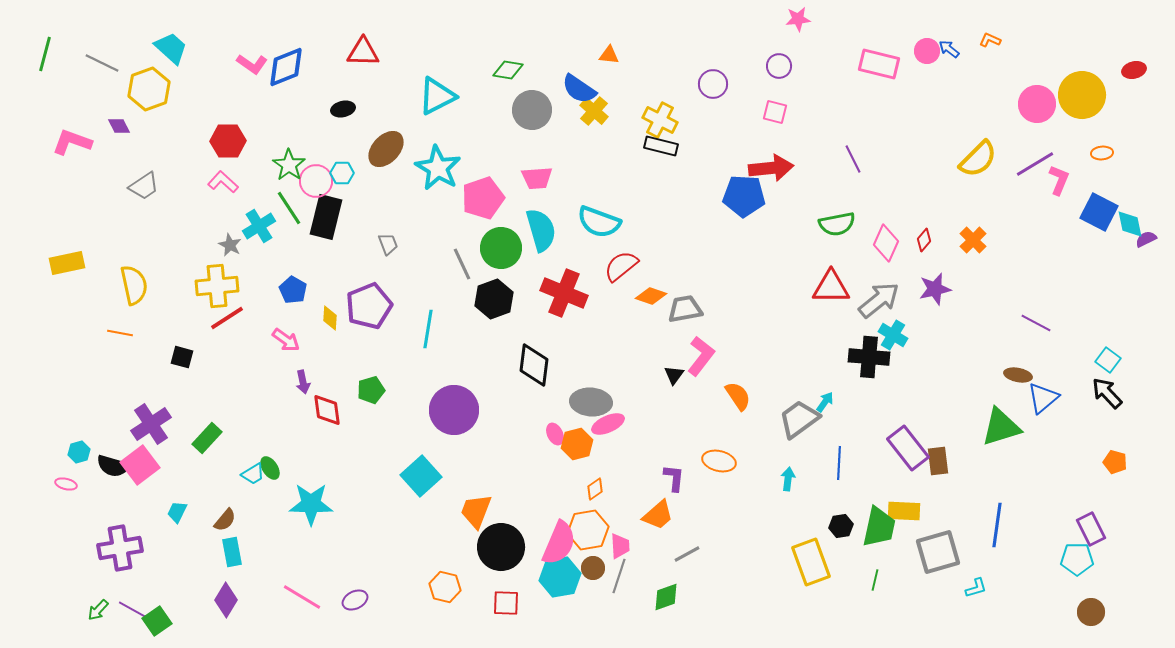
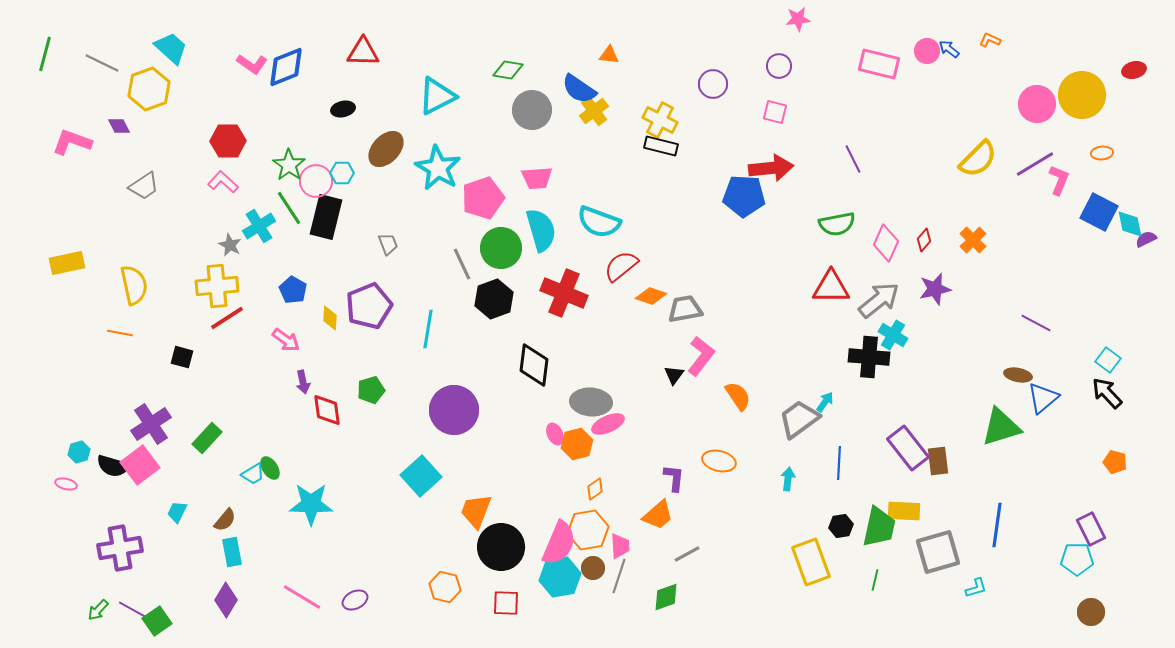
yellow cross at (594, 111): rotated 12 degrees clockwise
